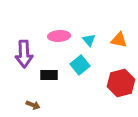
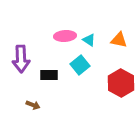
pink ellipse: moved 6 px right
cyan triangle: rotated 16 degrees counterclockwise
purple arrow: moved 3 px left, 5 px down
red hexagon: rotated 16 degrees counterclockwise
